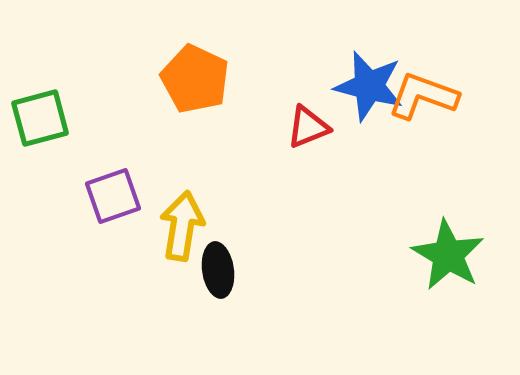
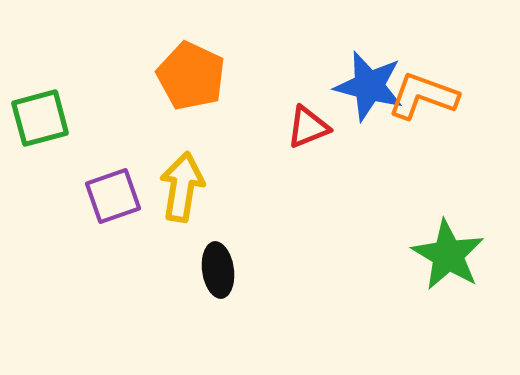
orange pentagon: moved 4 px left, 3 px up
yellow arrow: moved 39 px up
